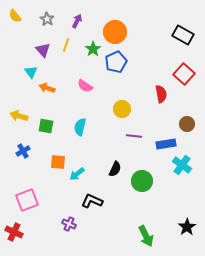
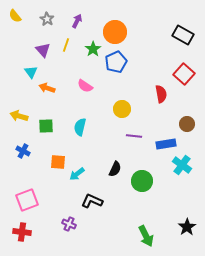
green square: rotated 14 degrees counterclockwise
blue cross: rotated 32 degrees counterclockwise
red cross: moved 8 px right; rotated 18 degrees counterclockwise
